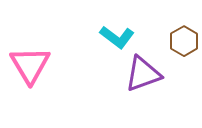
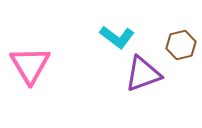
brown hexagon: moved 3 px left, 4 px down; rotated 16 degrees clockwise
